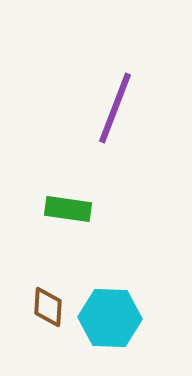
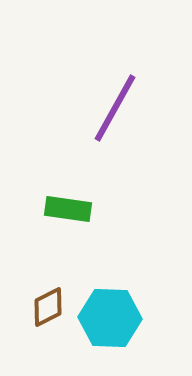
purple line: rotated 8 degrees clockwise
brown diamond: rotated 60 degrees clockwise
